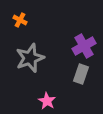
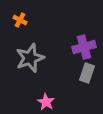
purple cross: moved 1 px down; rotated 15 degrees clockwise
gray rectangle: moved 6 px right, 1 px up
pink star: moved 1 px left, 1 px down
